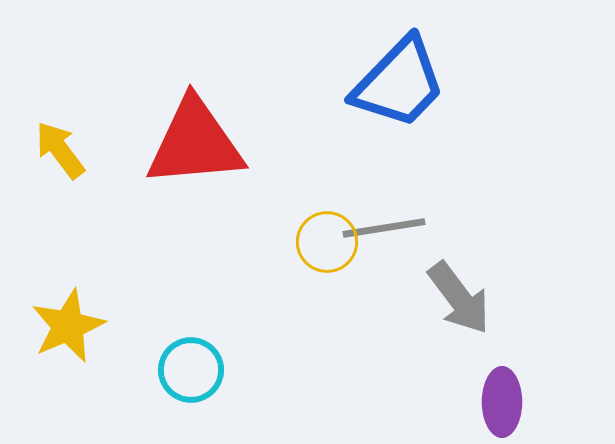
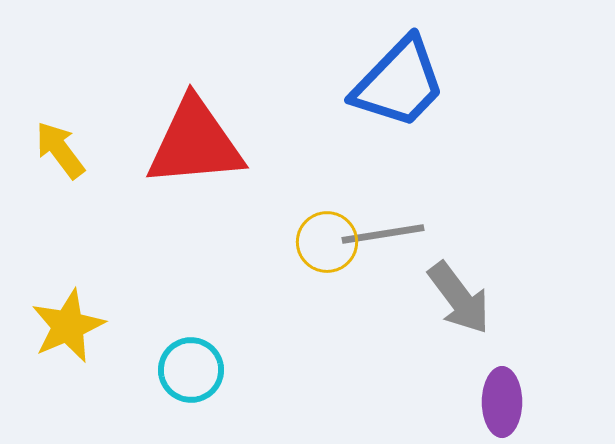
gray line: moved 1 px left, 6 px down
